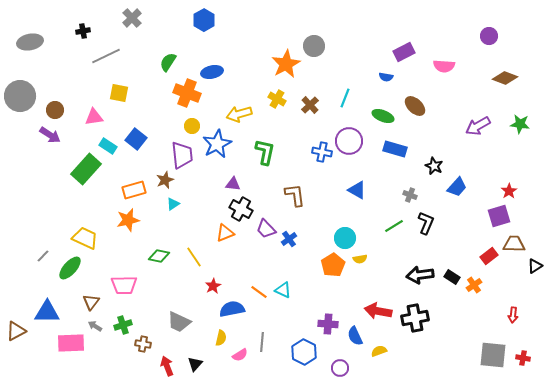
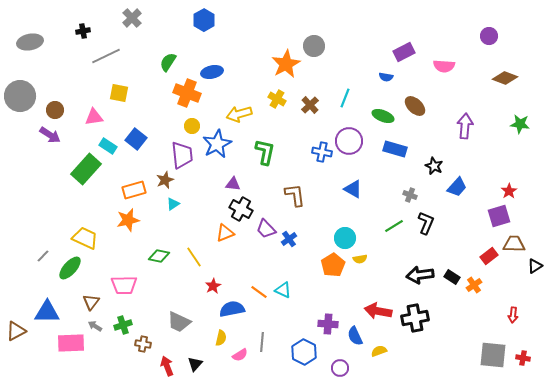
purple arrow at (478, 126): moved 13 px left; rotated 125 degrees clockwise
blue triangle at (357, 190): moved 4 px left, 1 px up
